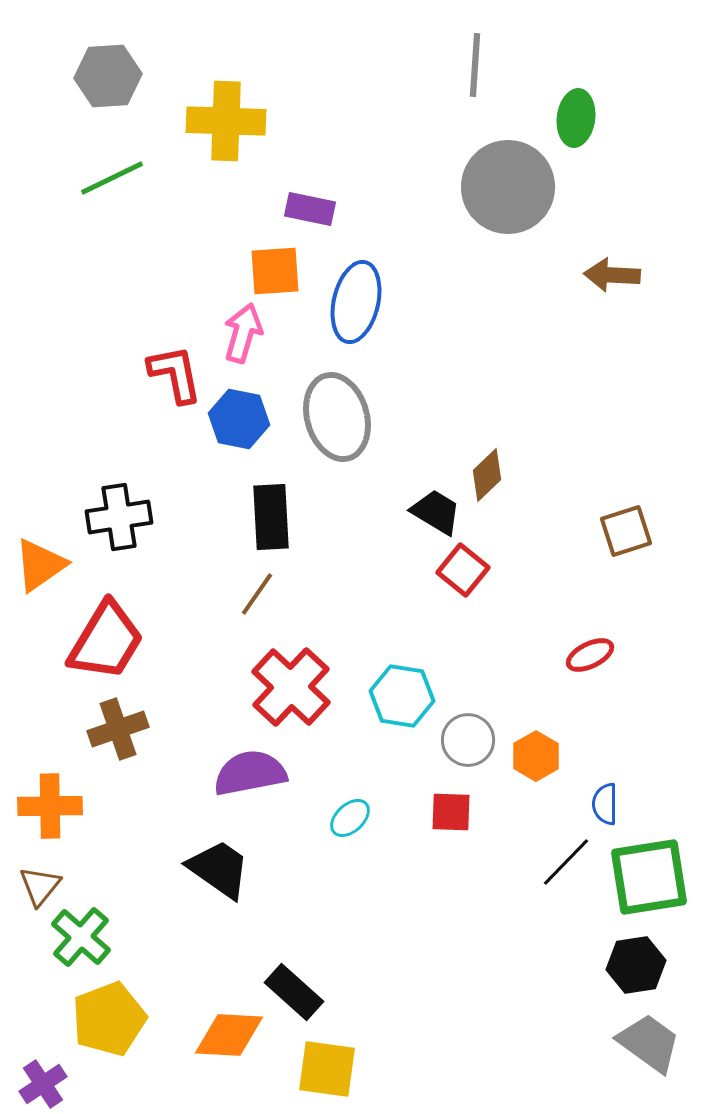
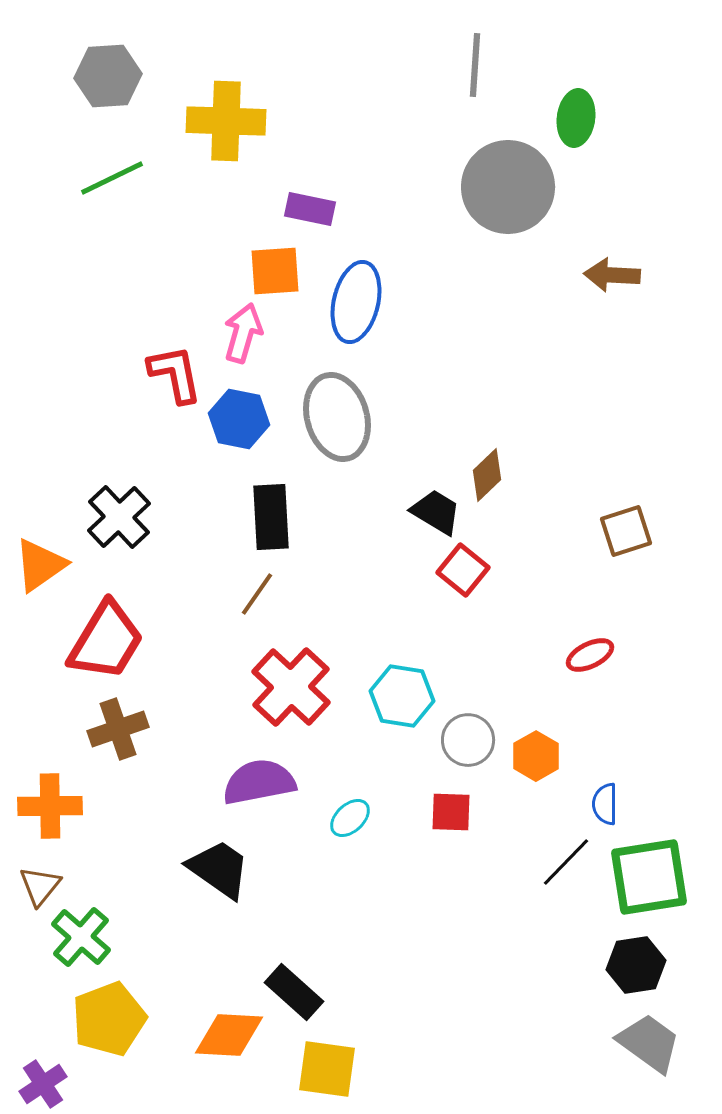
black cross at (119, 517): rotated 34 degrees counterclockwise
purple semicircle at (250, 773): moved 9 px right, 9 px down
